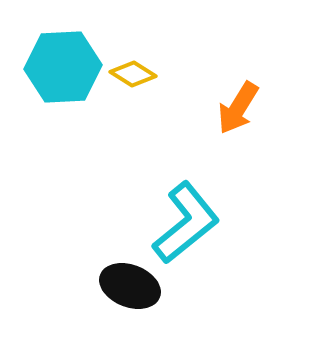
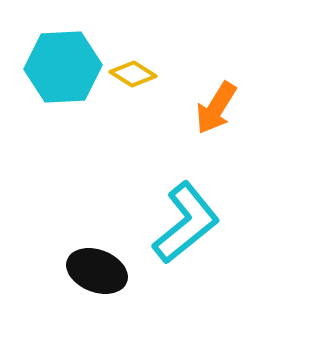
orange arrow: moved 22 px left
black ellipse: moved 33 px left, 15 px up
